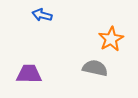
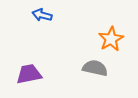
purple trapezoid: rotated 12 degrees counterclockwise
